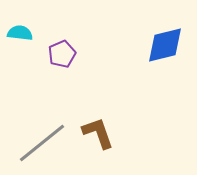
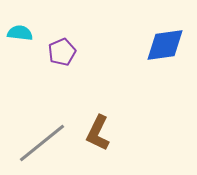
blue diamond: rotated 6 degrees clockwise
purple pentagon: moved 2 px up
brown L-shape: rotated 135 degrees counterclockwise
